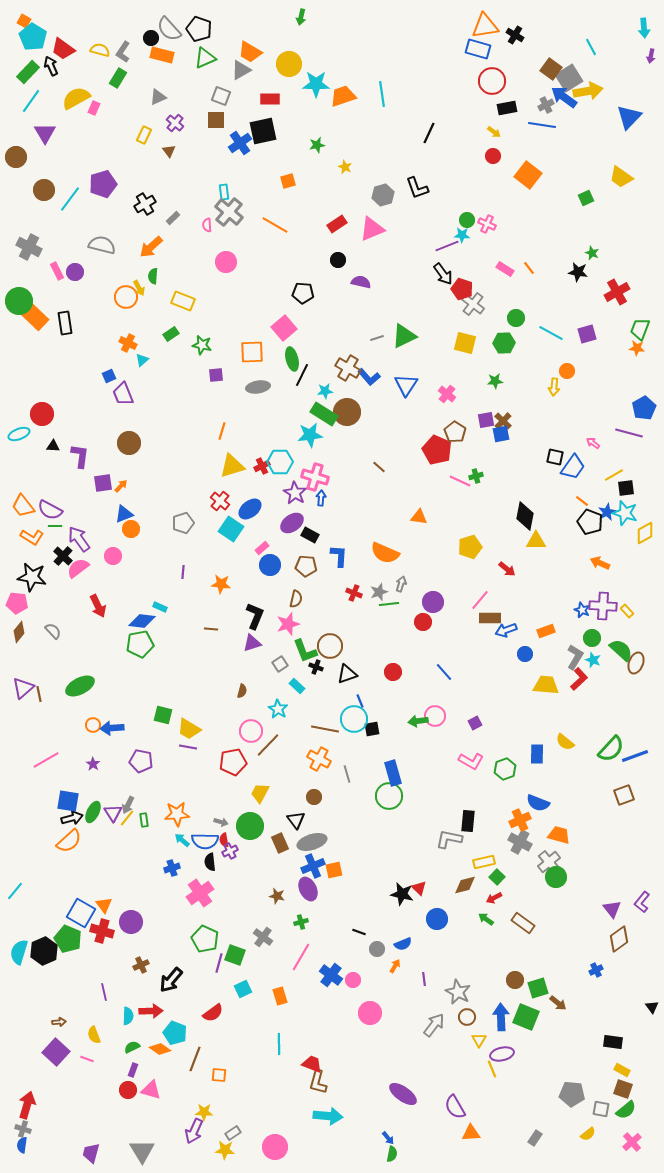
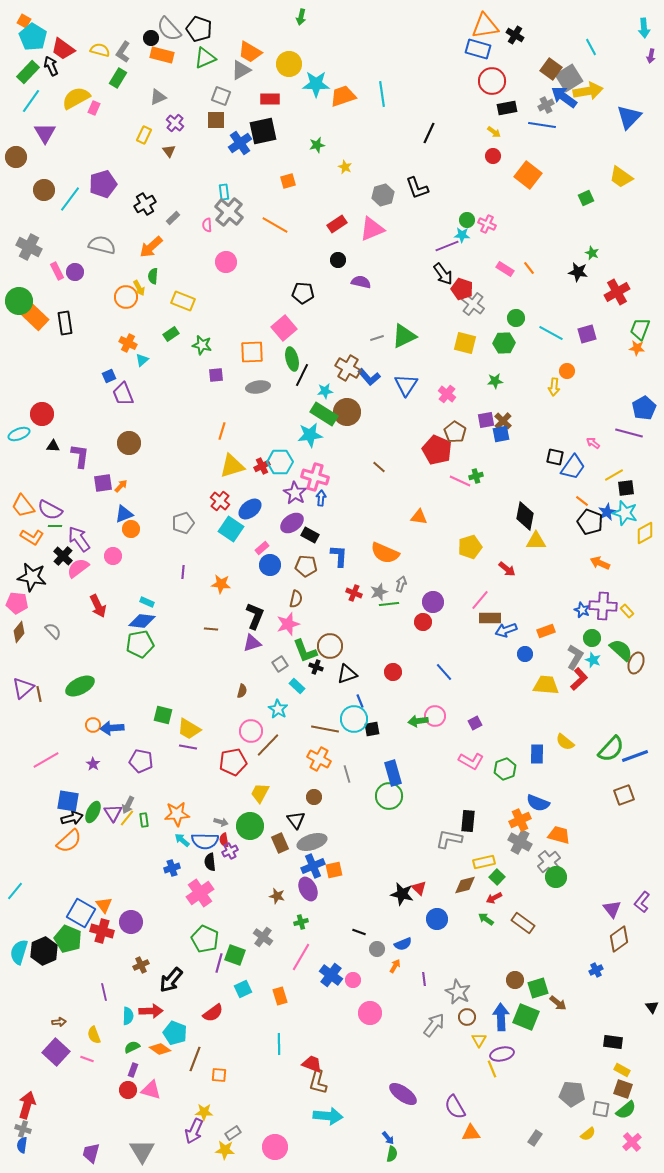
cyan rectangle at (160, 607): moved 13 px left, 5 px up
